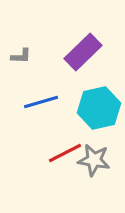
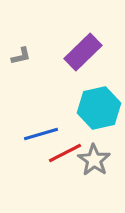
gray L-shape: rotated 15 degrees counterclockwise
blue line: moved 32 px down
gray star: rotated 24 degrees clockwise
